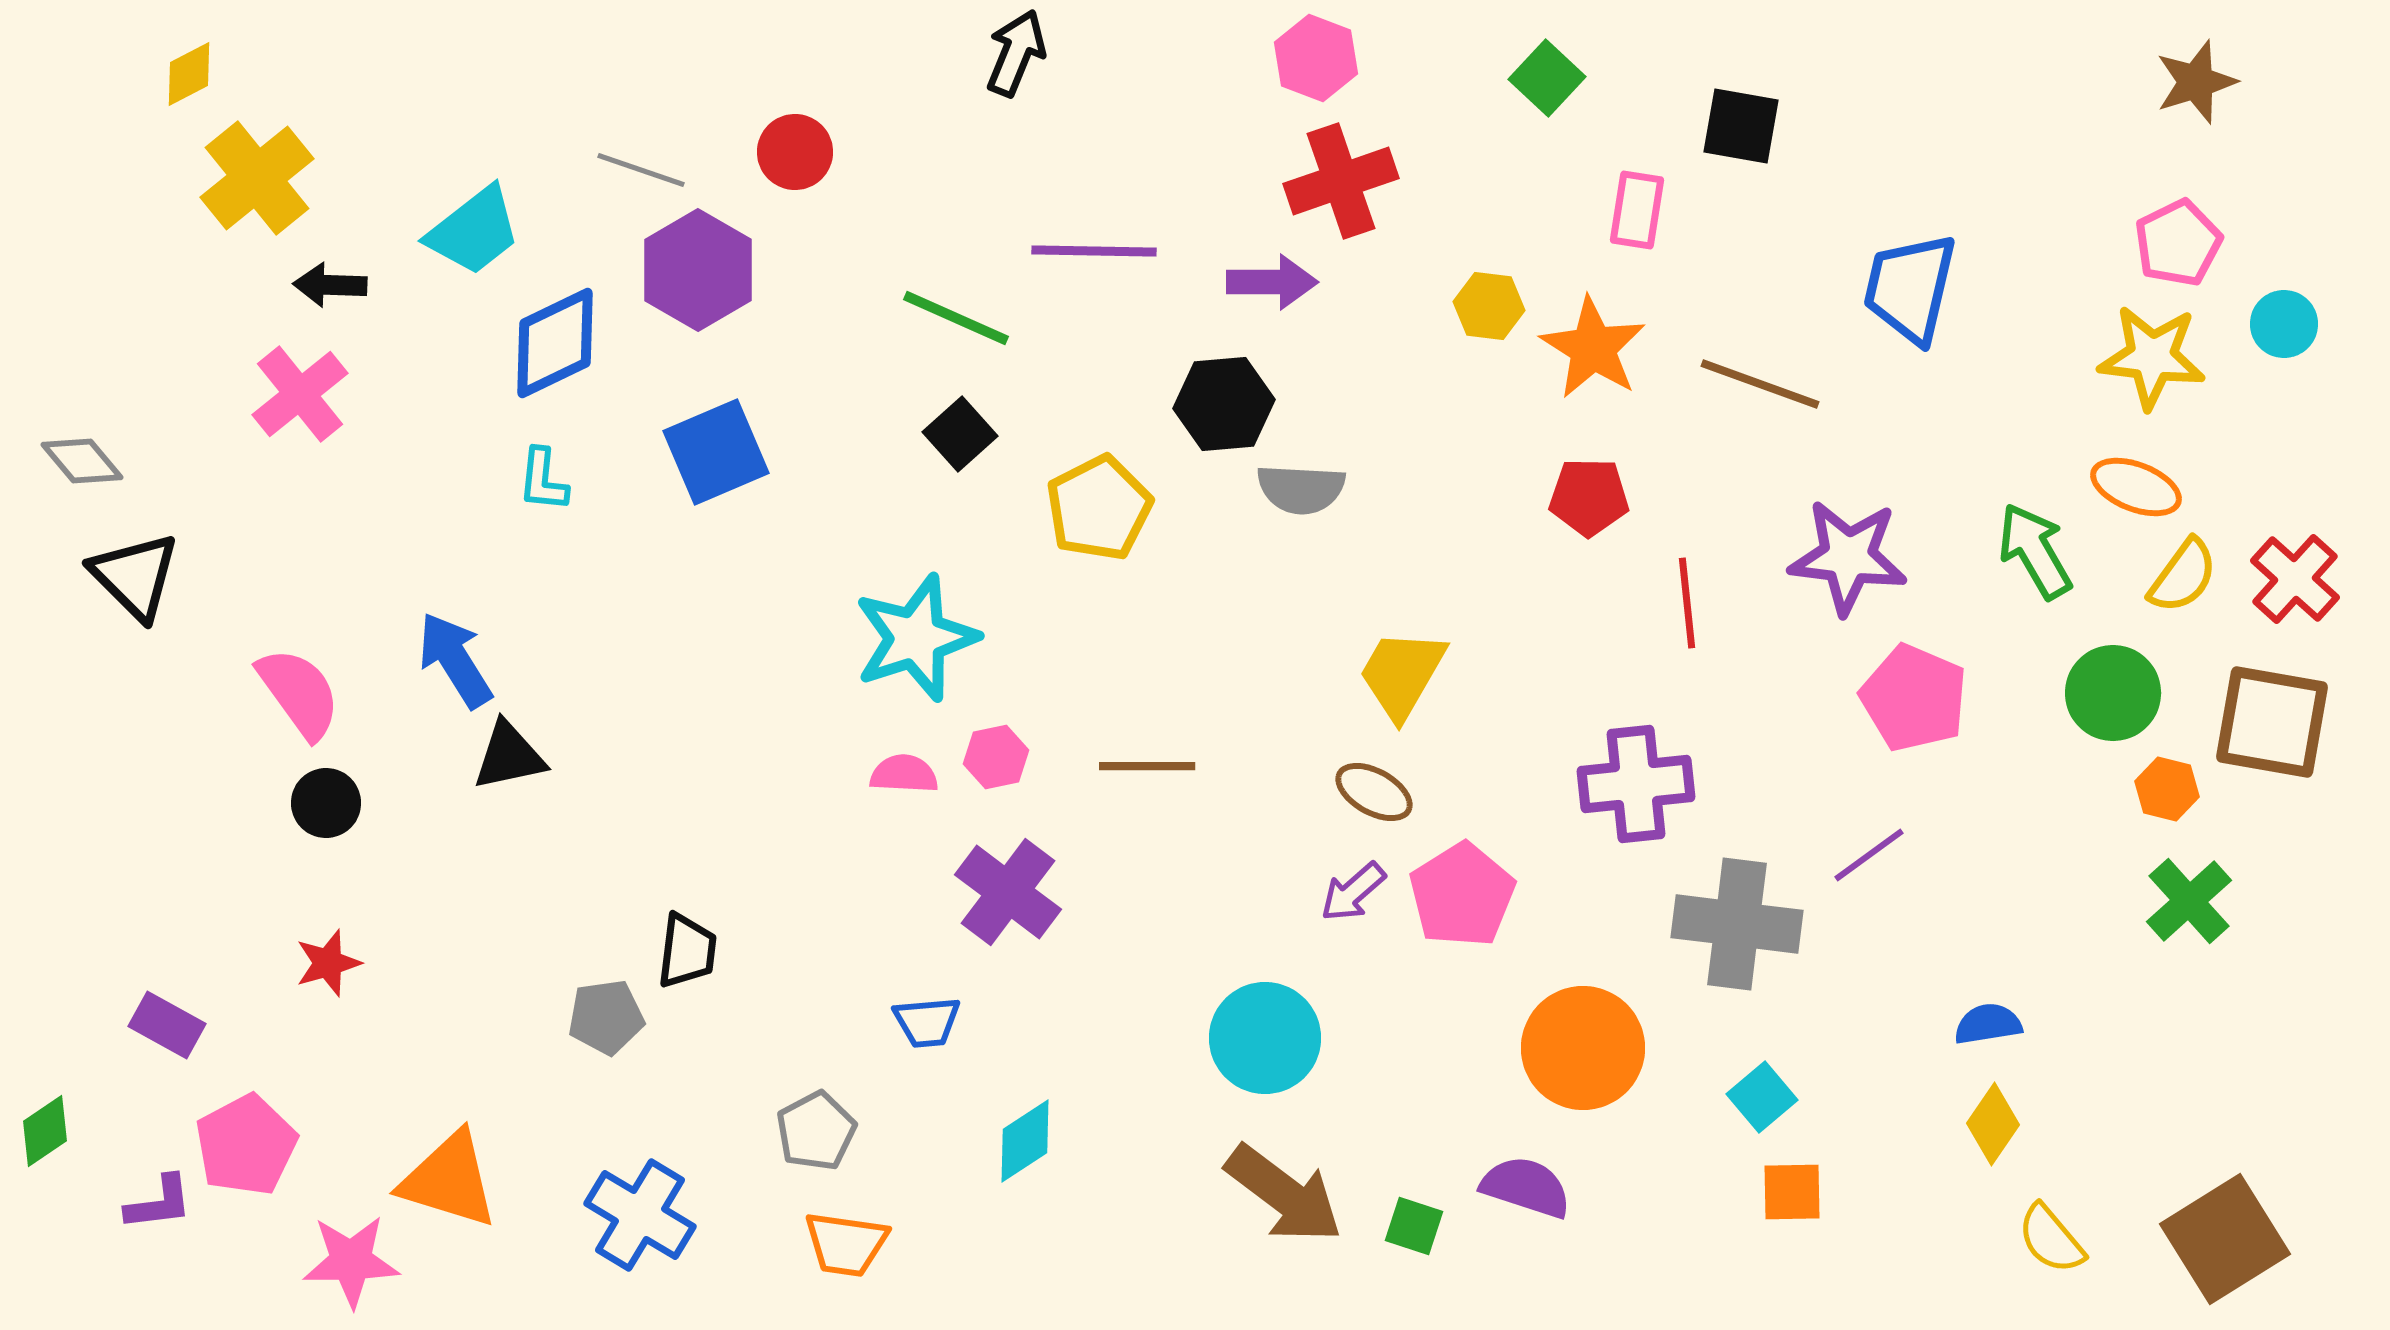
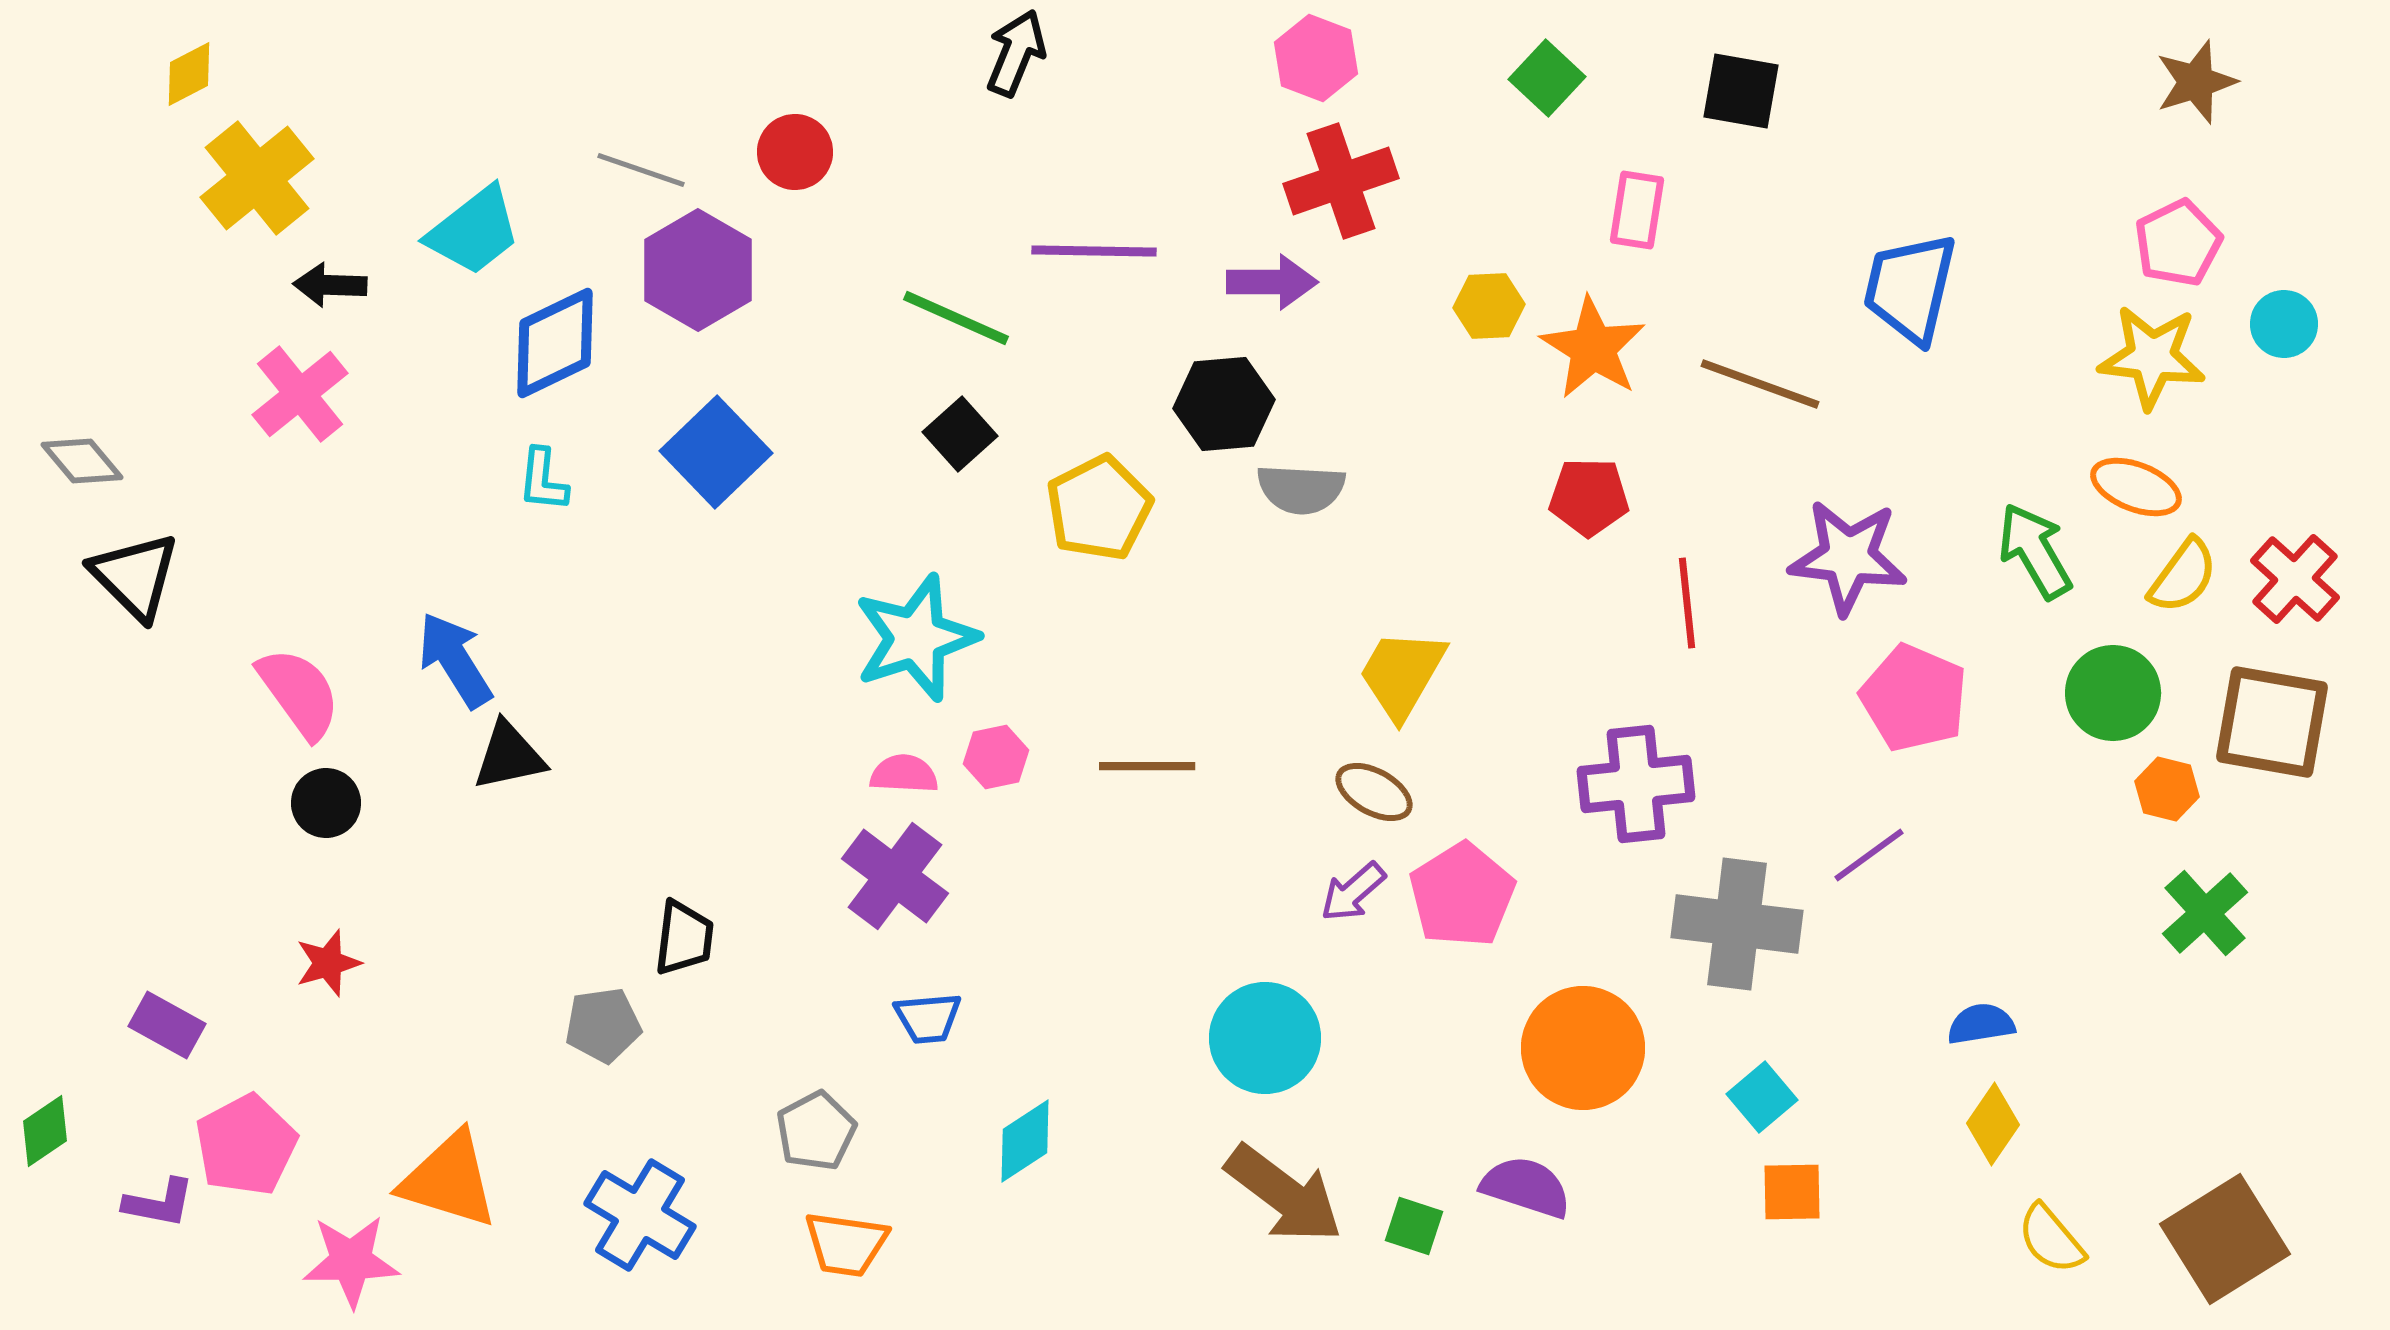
black square at (1741, 126): moved 35 px up
yellow hexagon at (1489, 306): rotated 10 degrees counterclockwise
blue square at (716, 452): rotated 21 degrees counterclockwise
purple cross at (1008, 892): moved 113 px left, 16 px up
green cross at (2189, 901): moved 16 px right, 12 px down
black trapezoid at (687, 951): moved 3 px left, 13 px up
gray pentagon at (606, 1017): moved 3 px left, 8 px down
blue trapezoid at (927, 1022): moved 1 px right, 4 px up
blue semicircle at (1988, 1024): moved 7 px left
purple L-shape at (159, 1203): rotated 18 degrees clockwise
